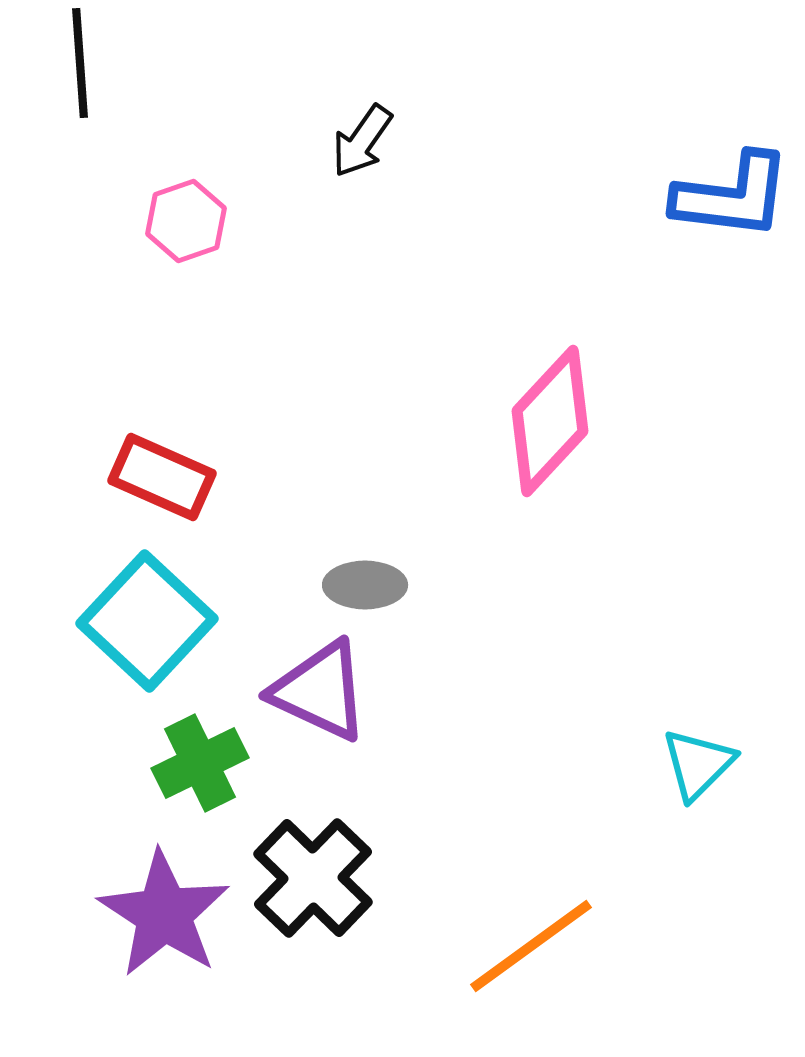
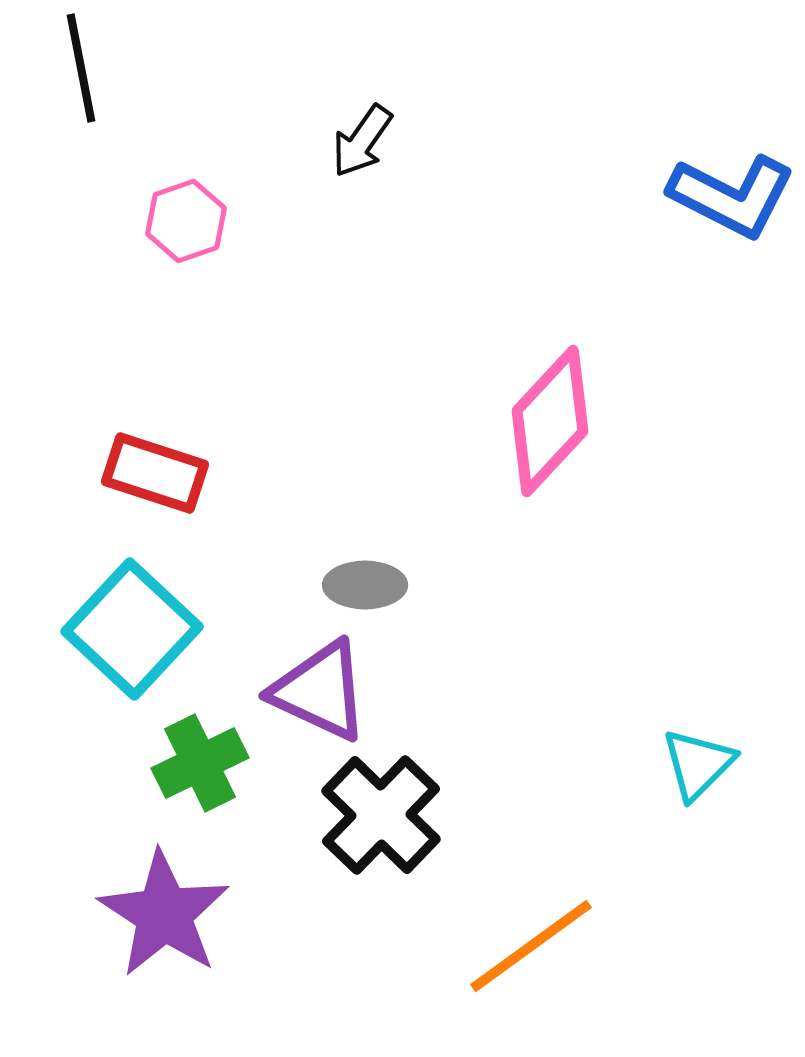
black line: moved 1 px right, 5 px down; rotated 7 degrees counterclockwise
blue L-shape: rotated 20 degrees clockwise
red rectangle: moved 7 px left, 4 px up; rotated 6 degrees counterclockwise
cyan square: moved 15 px left, 8 px down
black cross: moved 68 px right, 63 px up
